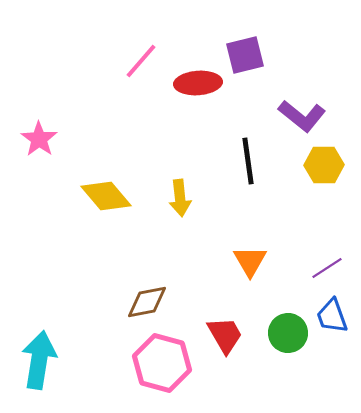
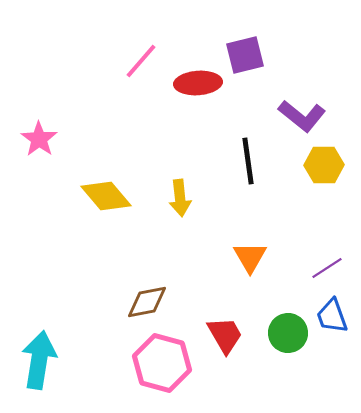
orange triangle: moved 4 px up
